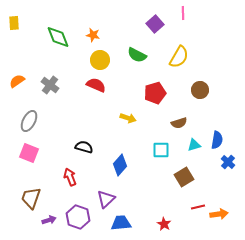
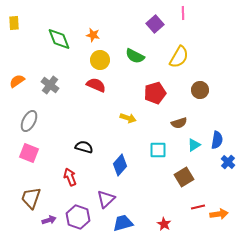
green diamond: moved 1 px right, 2 px down
green semicircle: moved 2 px left, 1 px down
cyan triangle: rotated 16 degrees counterclockwise
cyan square: moved 3 px left
blue trapezoid: moved 2 px right; rotated 10 degrees counterclockwise
